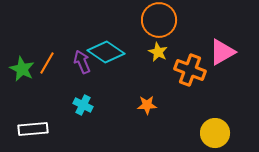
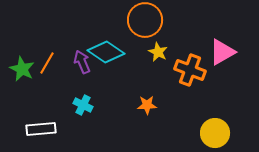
orange circle: moved 14 px left
white rectangle: moved 8 px right
